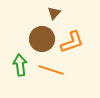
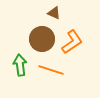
brown triangle: rotated 48 degrees counterclockwise
orange L-shape: rotated 15 degrees counterclockwise
